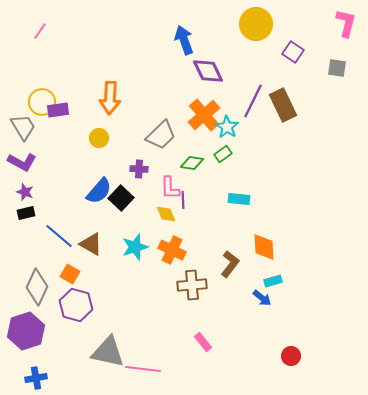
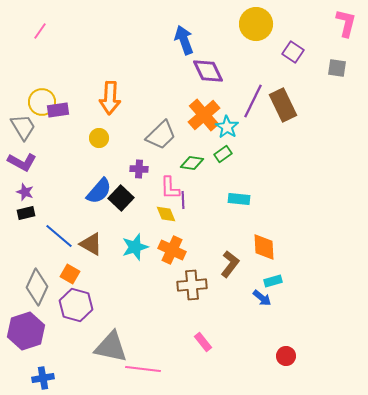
gray triangle at (108, 352): moved 3 px right, 5 px up
red circle at (291, 356): moved 5 px left
blue cross at (36, 378): moved 7 px right
